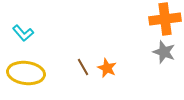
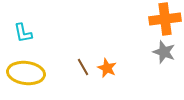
cyan L-shape: rotated 30 degrees clockwise
